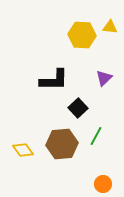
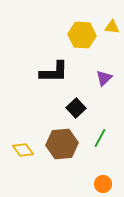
yellow triangle: moved 2 px right
black L-shape: moved 8 px up
black square: moved 2 px left
green line: moved 4 px right, 2 px down
